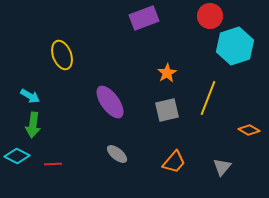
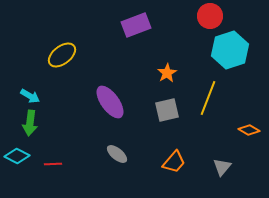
purple rectangle: moved 8 px left, 7 px down
cyan hexagon: moved 5 px left, 4 px down
yellow ellipse: rotated 72 degrees clockwise
green arrow: moved 3 px left, 2 px up
